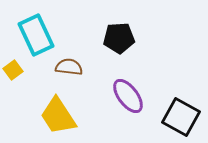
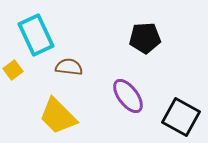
black pentagon: moved 26 px right
yellow trapezoid: rotated 12 degrees counterclockwise
